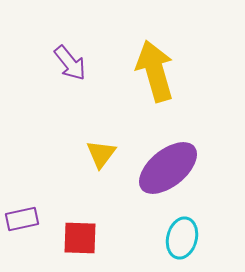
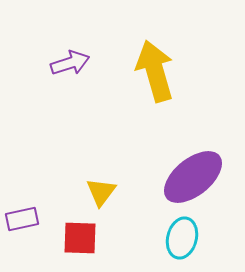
purple arrow: rotated 69 degrees counterclockwise
yellow triangle: moved 38 px down
purple ellipse: moved 25 px right, 9 px down
